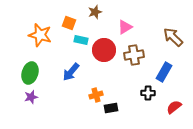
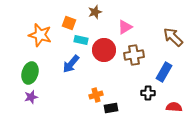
blue arrow: moved 8 px up
red semicircle: rotated 42 degrees clockwise
